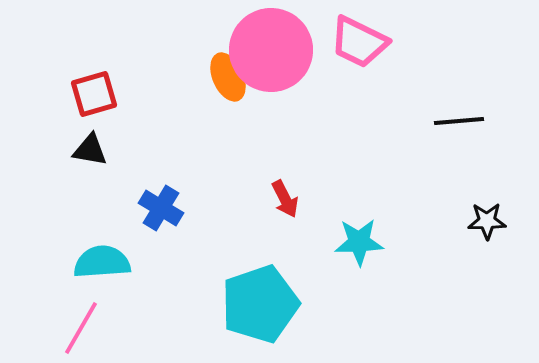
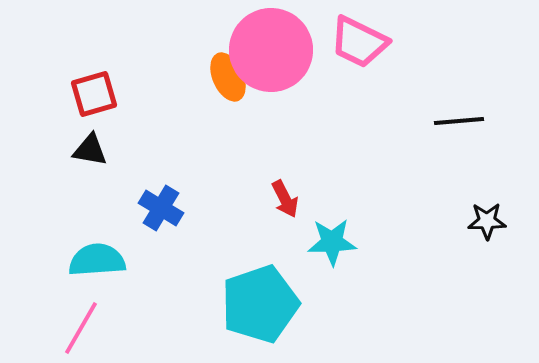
cyan star: moved 27 px left
cyan semicircle: moved 5 px left, 2 px up
